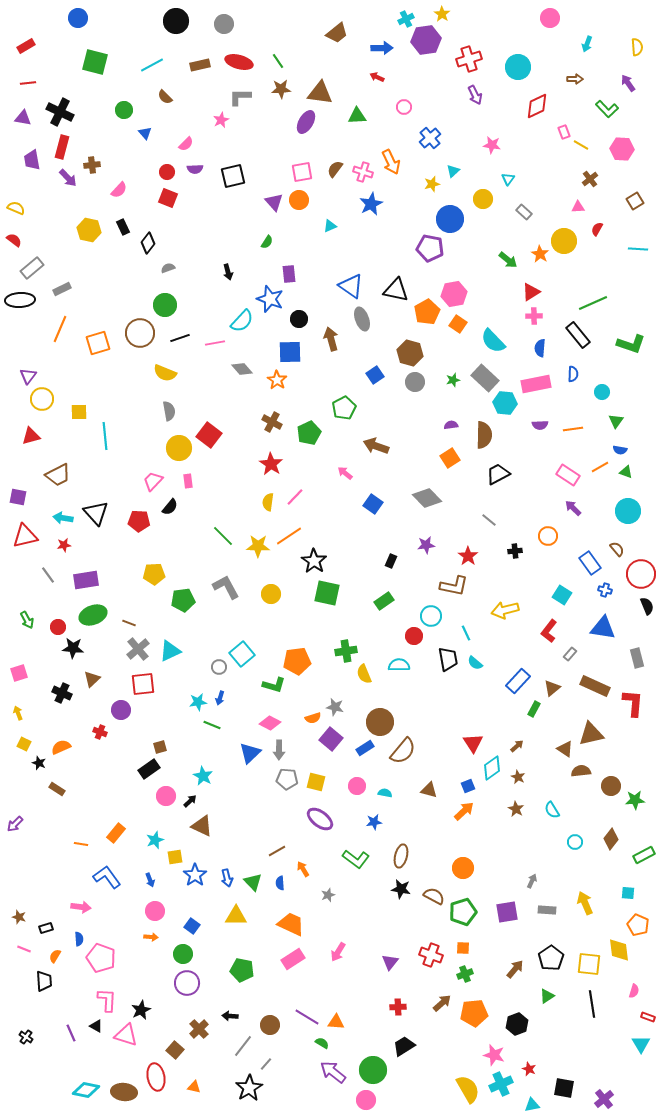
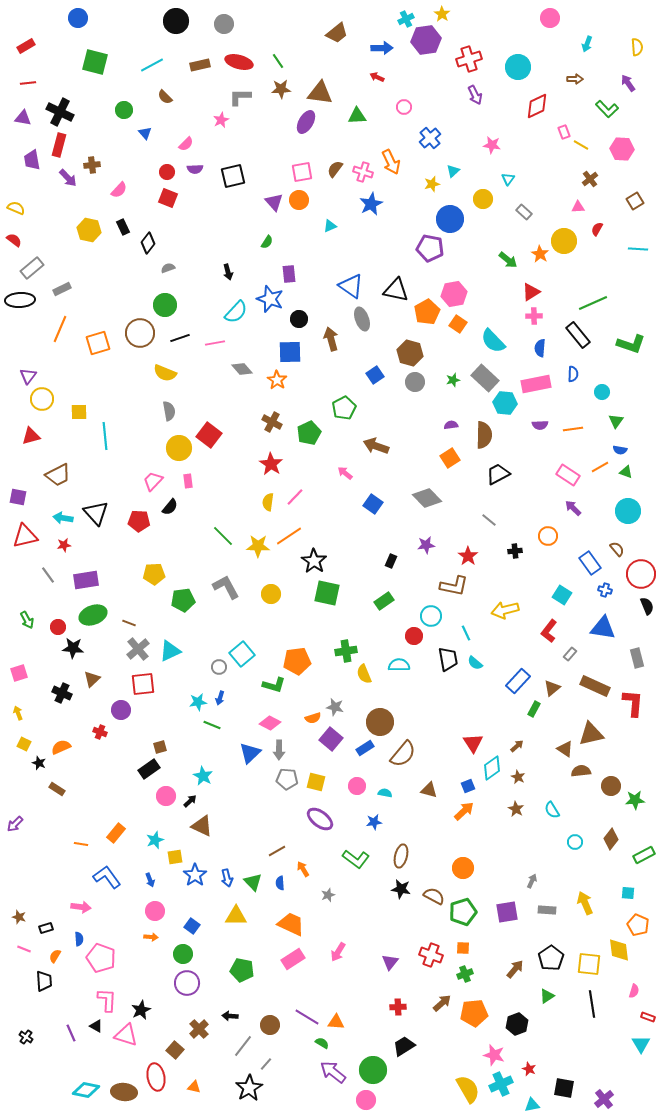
red rectangle at (62, 147): moved 3 px left, 2 px up
cyan semicircle at (242, 321): moved 6 px left, 9 px up
brown semicircle at (403, 751): moved 3 px down
